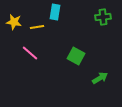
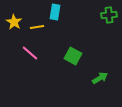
green cross: moved 6 px right, 2 px up
yellow star: rotated 21 degrees clockwise
green square: moved 3 px left
